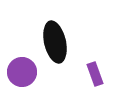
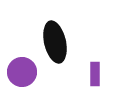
purple rectangle: rotated 20 degrees clockwise
